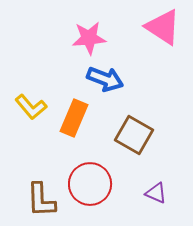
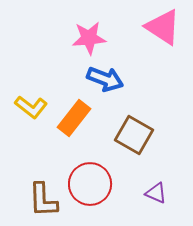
yellow L-shape: rotated 12 degrees counterclockwise
orange rectangle: rotated 15 degrees clockwise
brown L-shape: moved 2 px right
